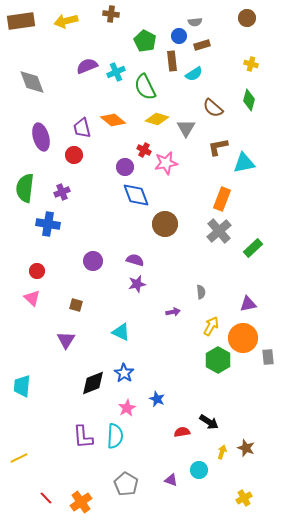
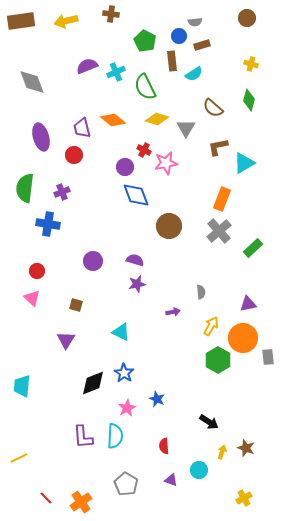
cyan triangle at (244, 163): rotated 20 degrees counterclockwise
brown circle at (165, 224): moved 4 px right, 2 px down
red semicircle at (182, 432): moved 18 px left, 14 px down; rotated 84 degrees counterclockwise
